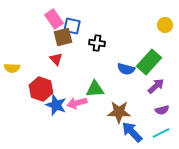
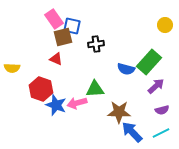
black cross: moved 1 px left, 1 px down; rotated 14 degrees counterclockwise
red triangle: rotated 24 degrees counterclockwise
